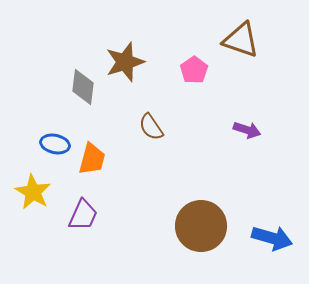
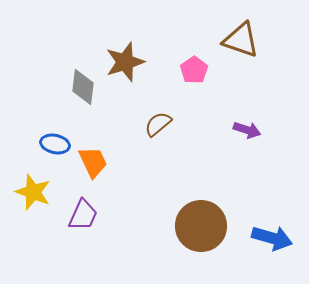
brown semicircle: moved 7 px right, 3 px up; rotated 84 degrees clockwise
orange trapezoid: moved 1 px right, 3 px down; rotated 40 degrees counterclockwise
yellow star: rotated 9 degrees counterclockwise
